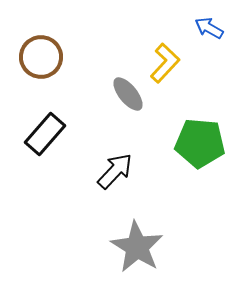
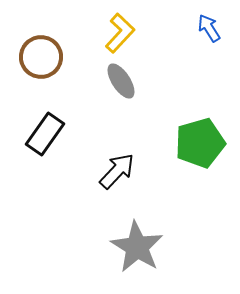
blue arrow: rotated 28 degrees clockwise
yellow L-shape: moved 45 px left, 30 px up
gray ellipse: moved 7 px left, 13 px up; rotated 6 degrees clockwise
black rectangle: rotated 6 degrees counterclockwise
green pentagon: rotated 21 degrees counterclockwise
black arrow: moved 2 px right
